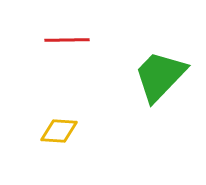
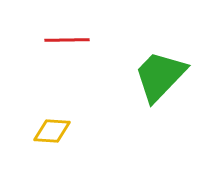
yellow diamond: moved 7 px left
